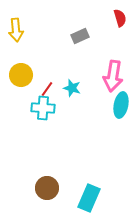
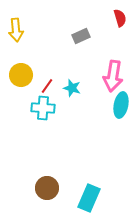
gray rectangle: moved 1 px right
red line: moved 3 px up
